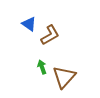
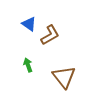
green arrow: moved 14 px left, 2 px up
brown triangle: rotated 20 degrees counterclockwise
